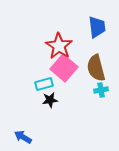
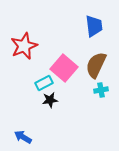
blue trapezoid: moved 3 px left, 1 px up
red star: moved 35 px left; rotated 16 degrees clockwise
brown semicircle: moved 3 px up; rotated 40 degrees clockwise
cyan rectangle: moved 1 px up; rotated 12 degrees counterclockwise
